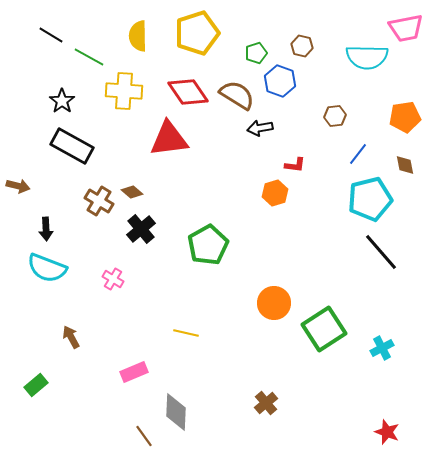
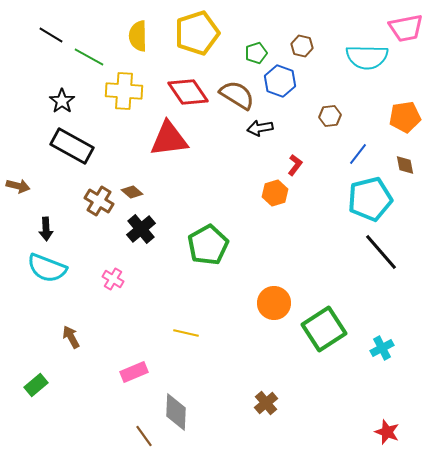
brown hexagon at (335, 116): moved 5 px left
red L-shape at (295, 165): rotated 60 degrees counterclockwise
